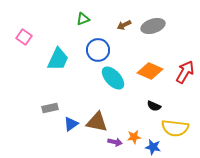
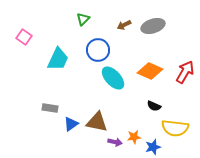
green triangle: rotated 24 degrees counterclockwise
gray rectangle: rotated 21 degrees clockwise
blue star: rotated 28 degrees counterclockwise
